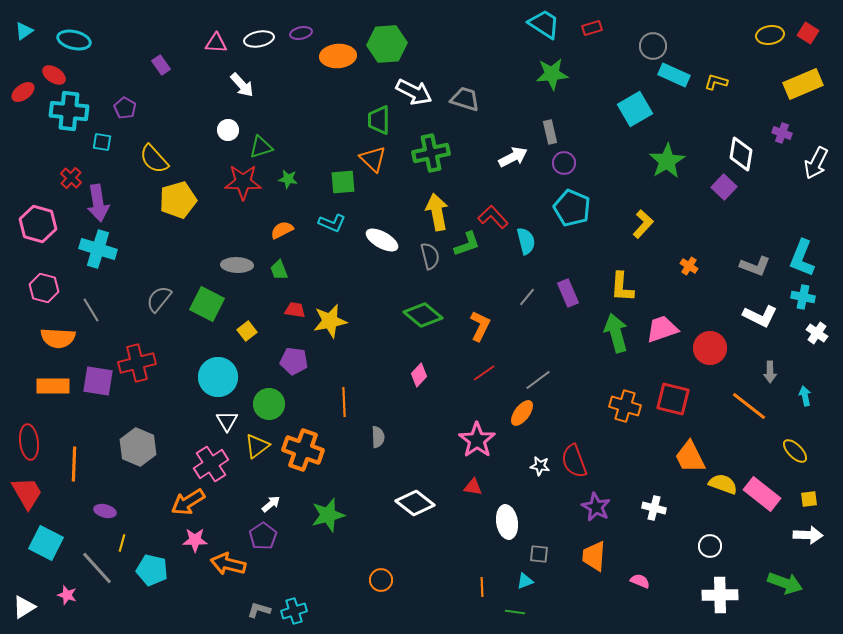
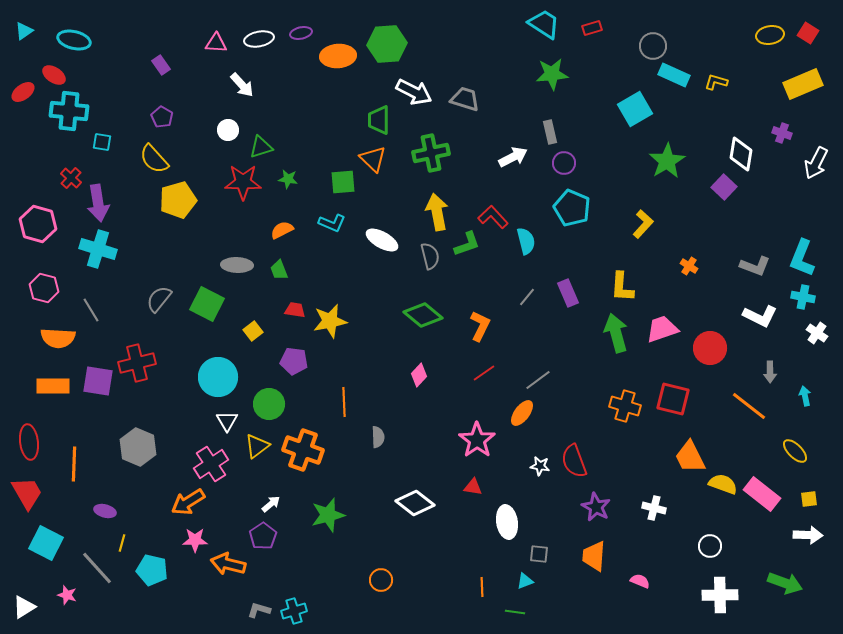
purple pentagon at (125, 108): moved 37 px right, 9 px down
yellow square at (247, 331): moved 6 px right
